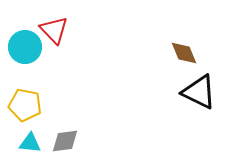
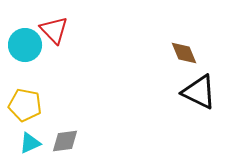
cyan circle: moved 2 px up
cyan triangle: rotated 30 degrees counterclockwise
